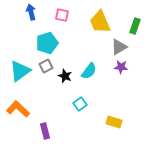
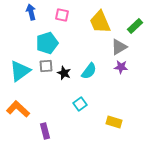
green rectangle: rotated 28 degrees clockwise
gray square: rotated 24 degrees clockwise
black star: moved 1 px left, 3 px up
